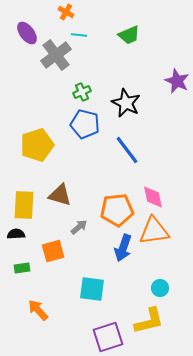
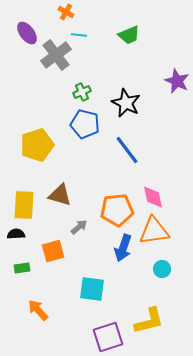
cyan circle: moved 2 px right, 19 px up
